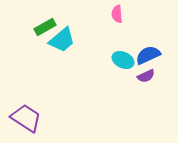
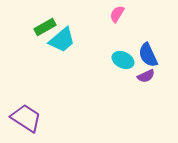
pink semicircle: rotated 36 degrees clockwise
blue semicircle: rotated 90 degrees counterclockwise
